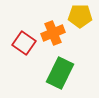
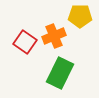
orange cross: moved 1 px right, 3 px down
red square: moved 1 px right, 1 px up
